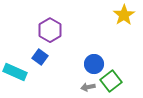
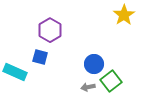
blue square: rotated 21 degrees counterclockwise
